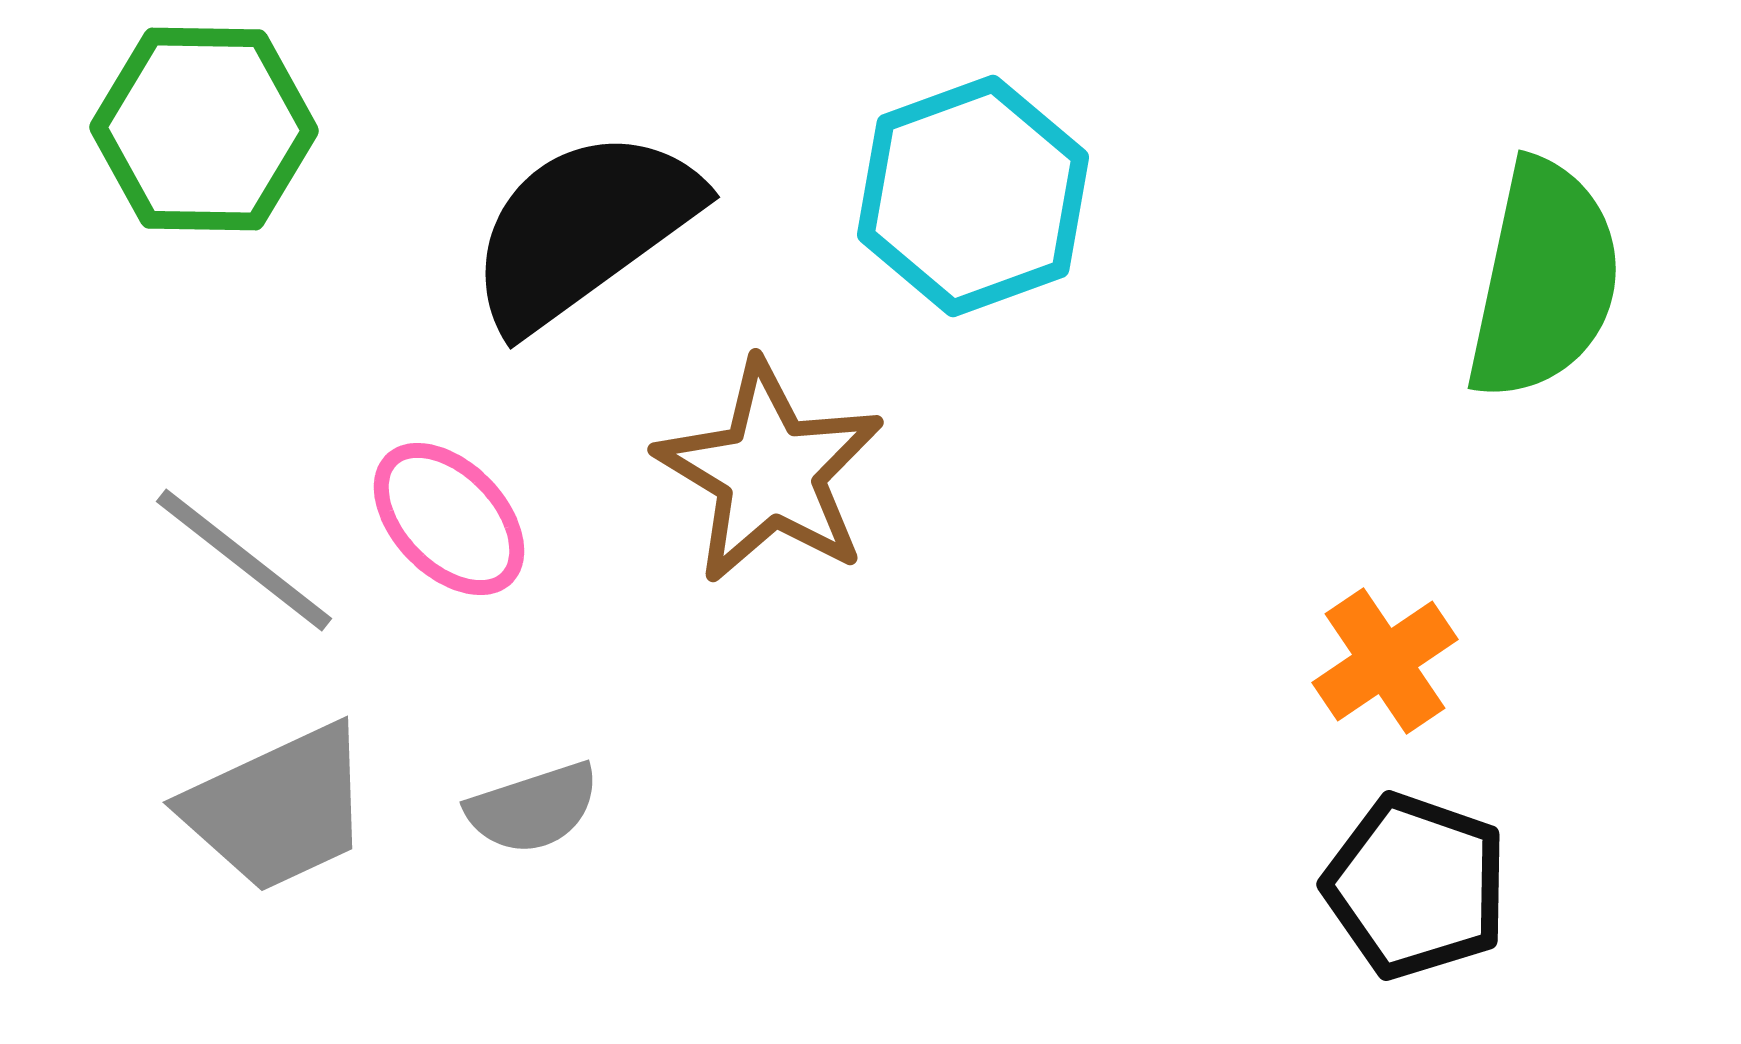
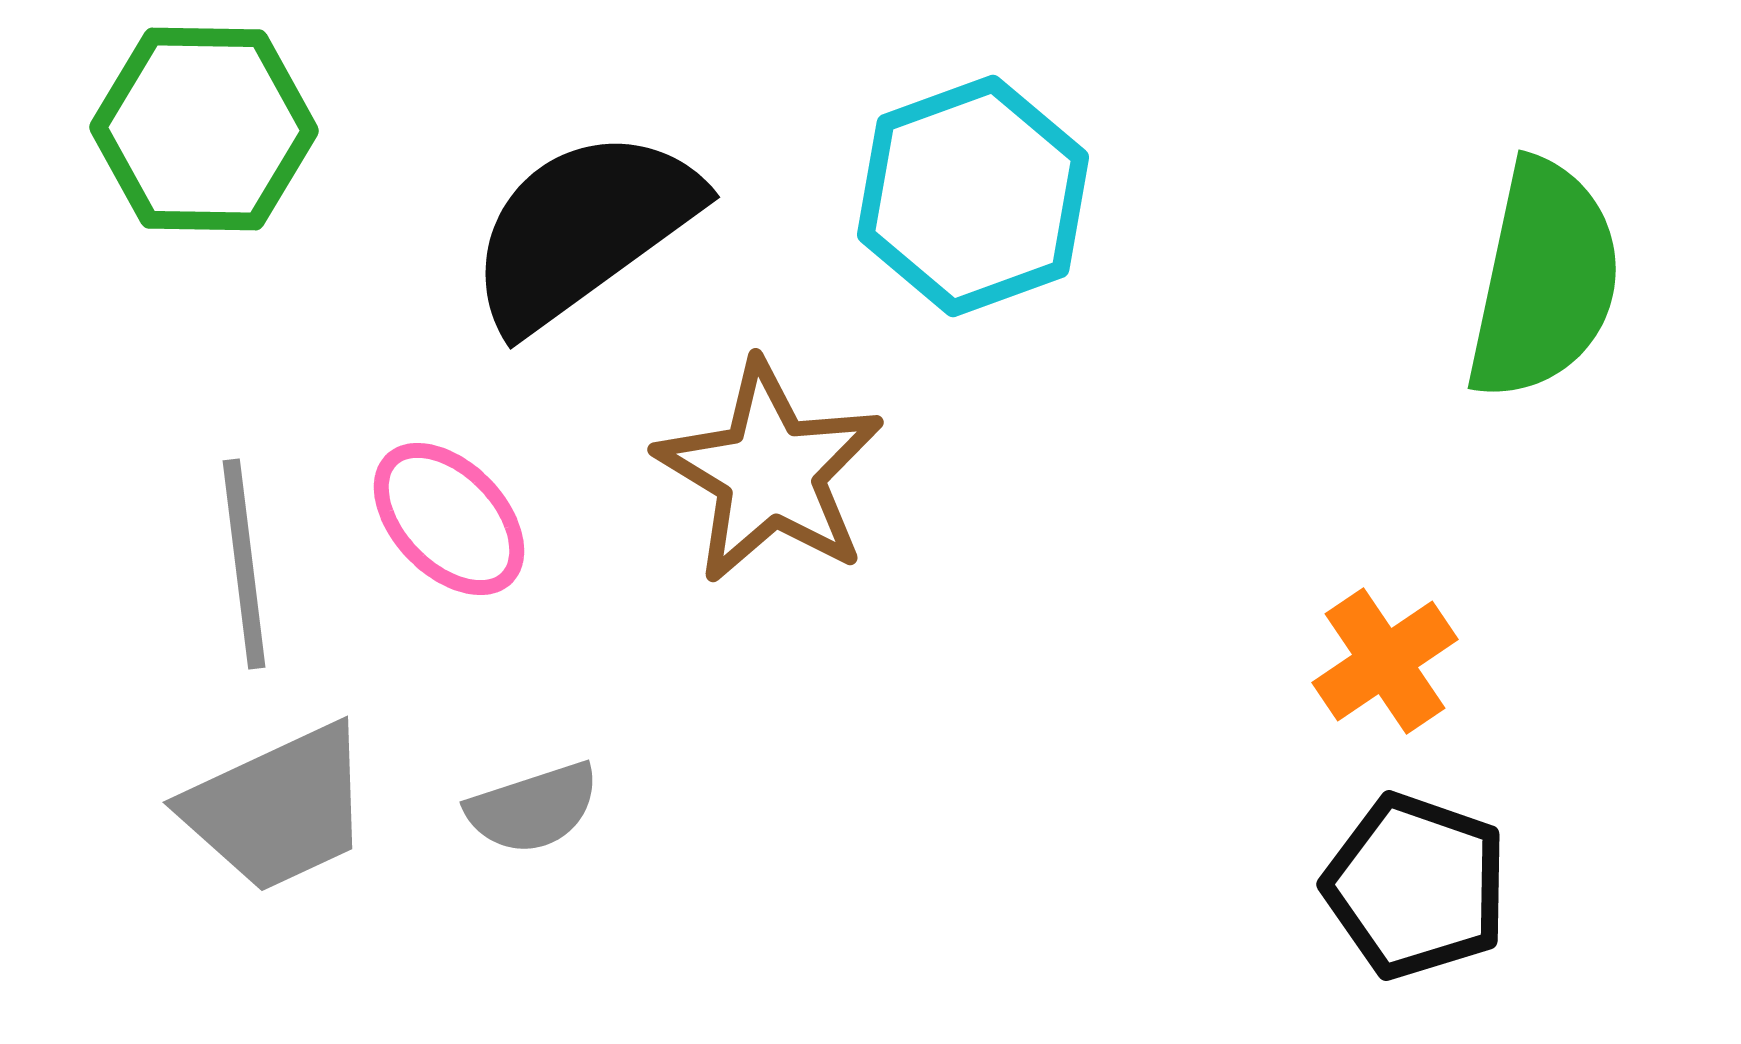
gray line: moved 4 px down; rotated 45 degrees clockwise
